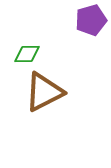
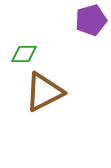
green diamond: moved 3 px left
